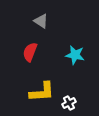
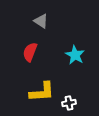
cyan star: rotated 18 degrees clockwise
white cross: rotated 16 degrees clockwise
